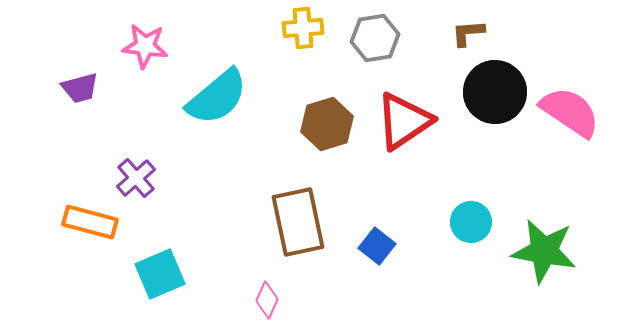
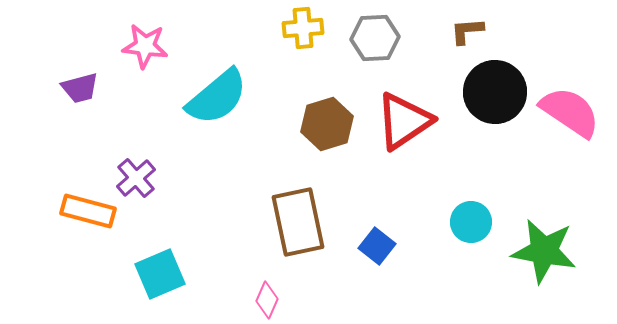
brown L-shape: moved 1 px left, 2 px up
gray hexagon: rotated 6 degrees clockwise
orange rectangle: moved 2 px left, 11 px up
